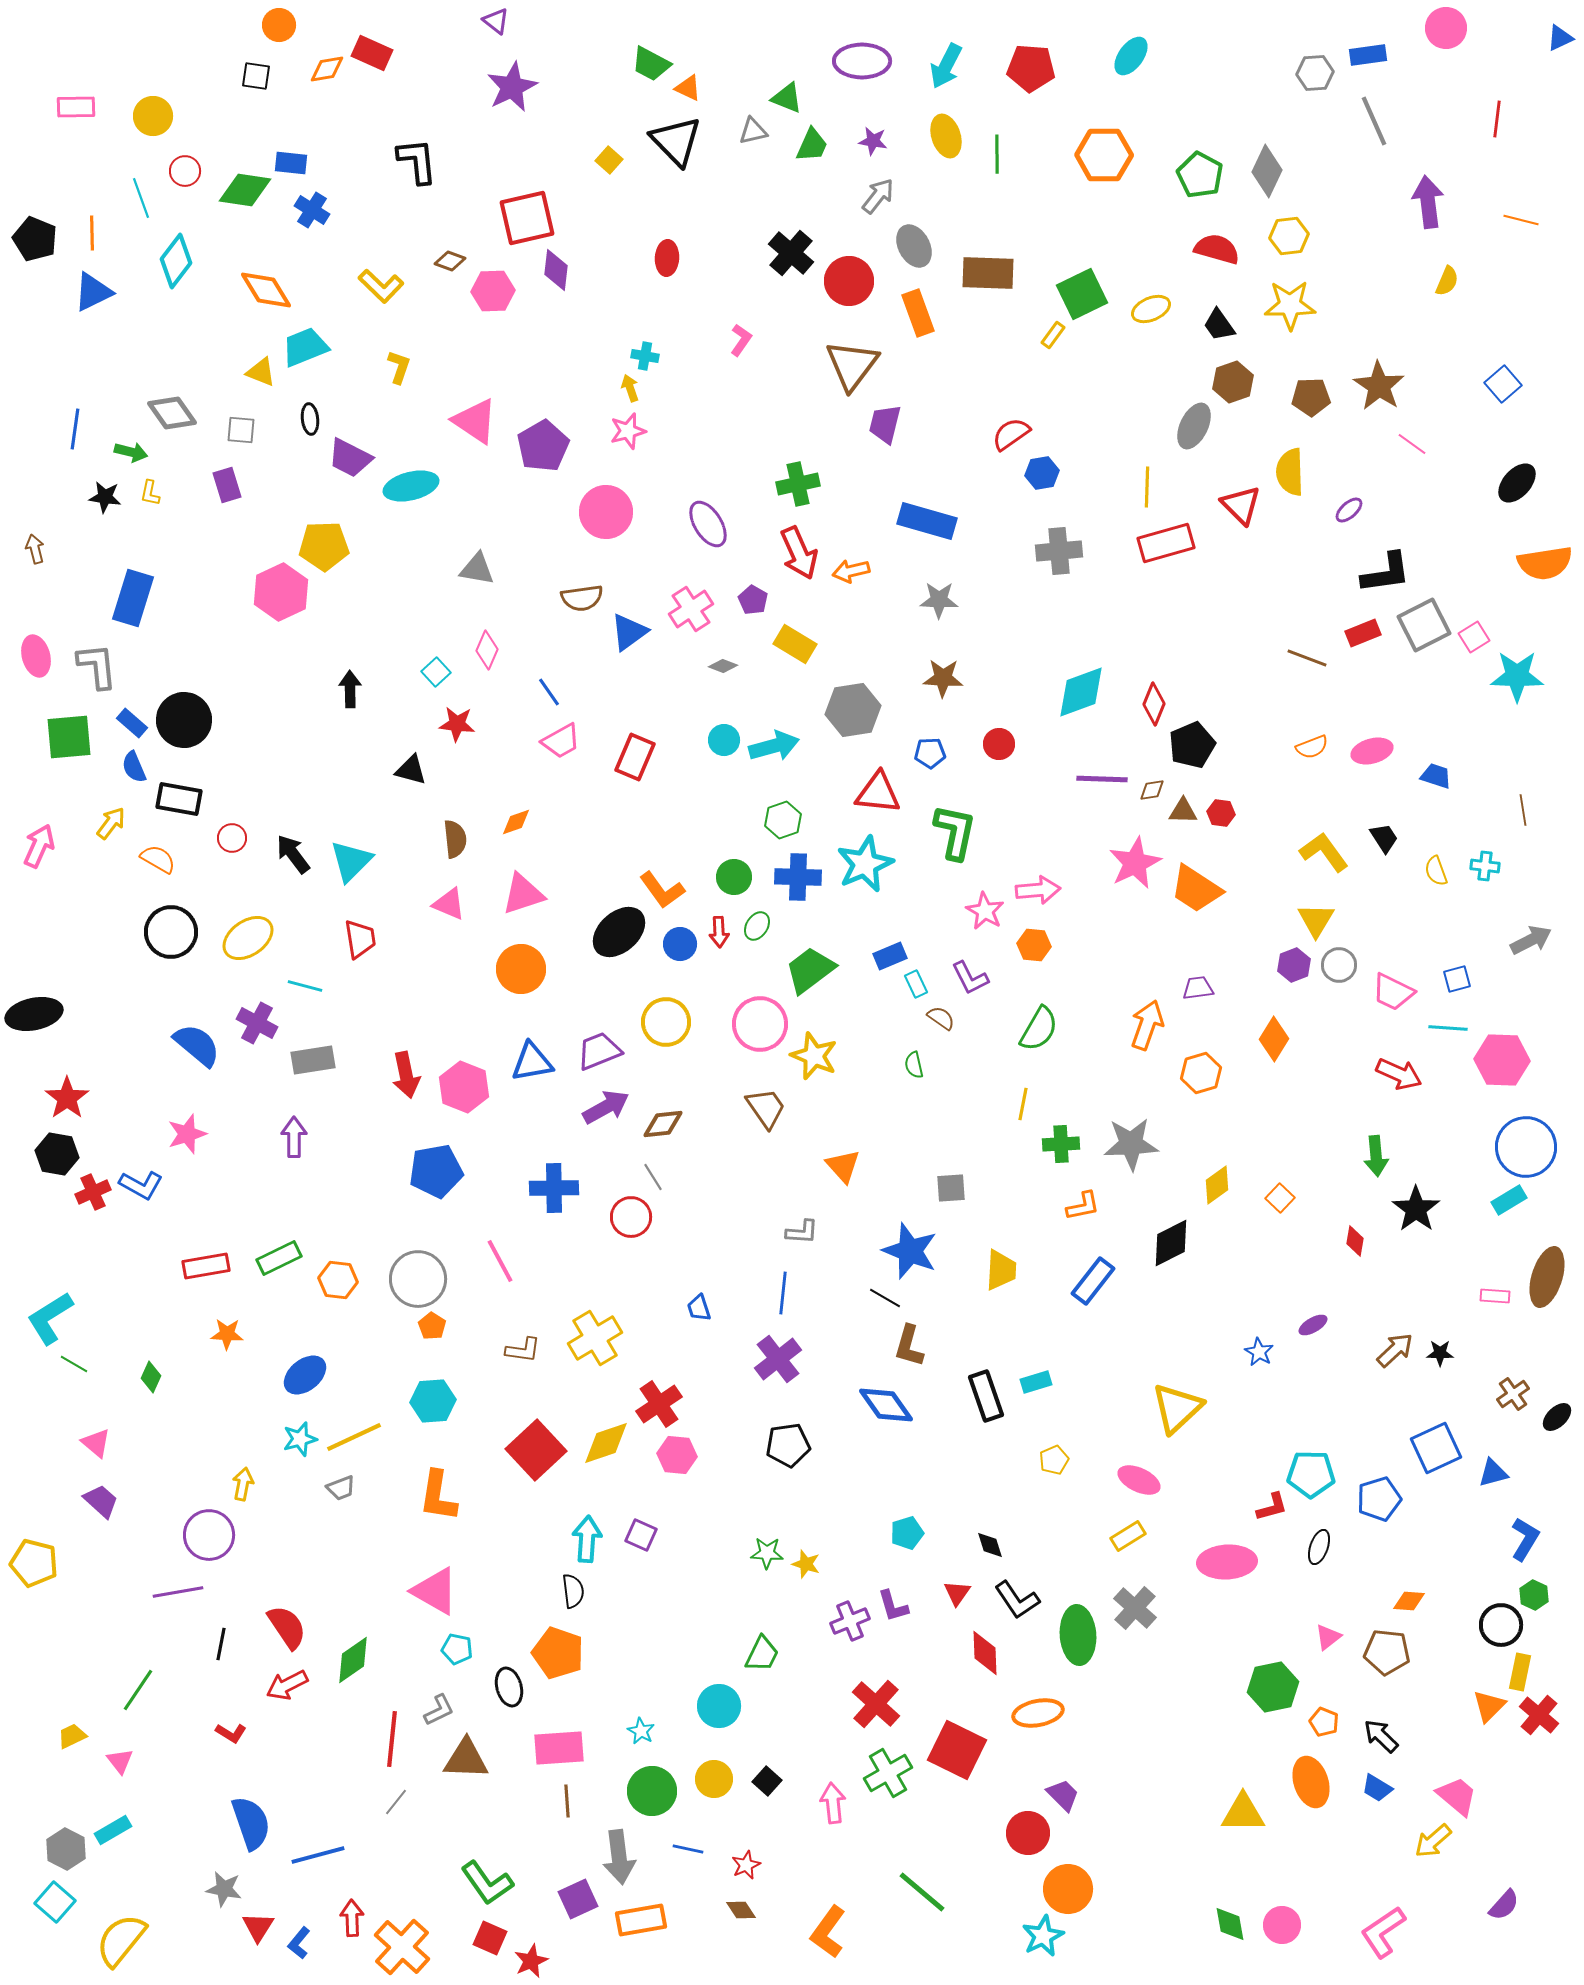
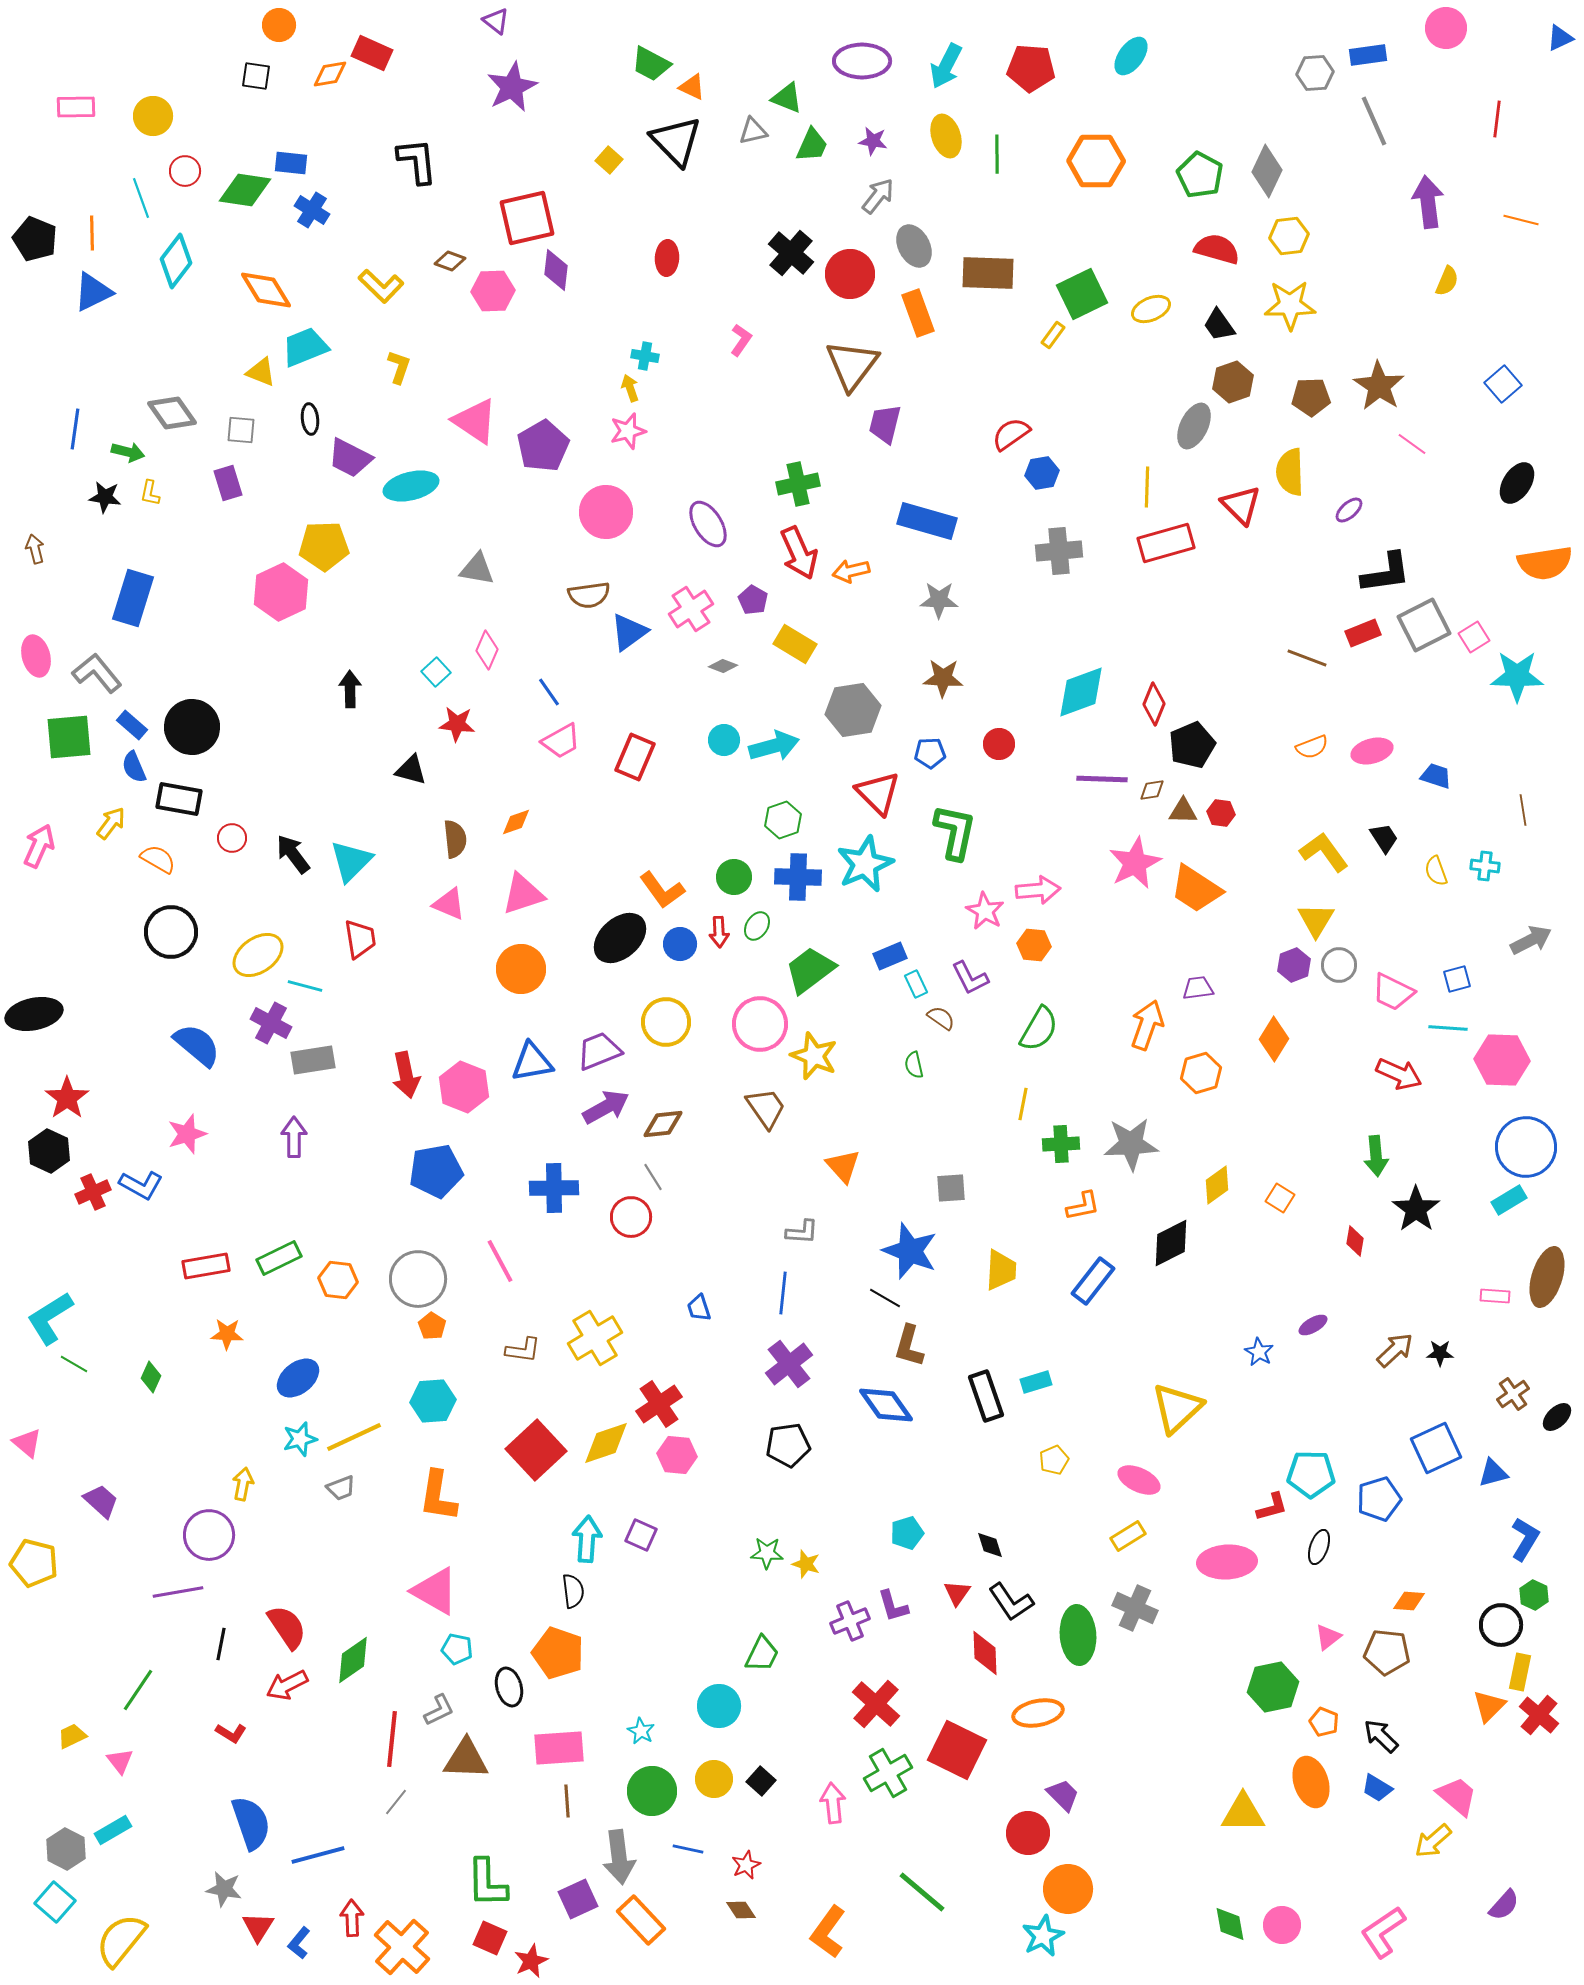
orange diamond at (327, 69): moved 3 px right, 5 px down
orange triangle at (688, 88): moved 4 px right, 1 px up
orange hexagon at (1104, 155): moved 8 px left, 6 px down
red circle at (849, 281): moved 1 px right, 7 px up
green arrow at (131, 452): moved 3 px left
black ellipse at (1517, 483): rotated 9 degrees counterclockwise
purple rectangle at (227, 485): moved 1 px right, 2 px up
brown semicircle at (582, 598): moved 7 px right, 3 px up
gray L-shape at (97, 666): moved 7 px down; rotated 33 degrees counterclockwise
black circle at (184, 720): moved 8 px right, 7 px down
blue rectangle at (132, 723): moved 2 px down
red triangle at (878, 793): rotated 39 degrees clockwise
black ellipse at (619, 932): moved 1 px right, 6 px down
yellow ellipse at (248, 938): moved 10 px right, 17 px down
purple cross at (257, 1023): moved 14 px right
black hexagon at (57, 1154): moved 8 px left, 3 px up; rotated 15 degrees clockwise
orange square at (1280, 1198): rotated 12 degrees counterclockwise
purple cross at (778, 1359): moved 11 px right, 5 px down
blue ellipse at (305, 1375): moved 7 px left, 3 px down
pink triangle at (96, 1443): moved 69 px left
black L-shape at (1017, 1600): moved 6 px left, 2 px down
gray cross at (1135, 1608): rotated 18 degrees counterclockwise
black square at (767, 1781): moved 6 px left
green L-shape at (487, 1883): rotated 34 degrees clockwise
orange rectangle at (641, 1920): rotated 57 degrees clockwise
